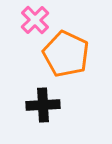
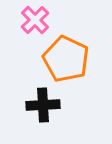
orange pentagon: moved 5 px down
